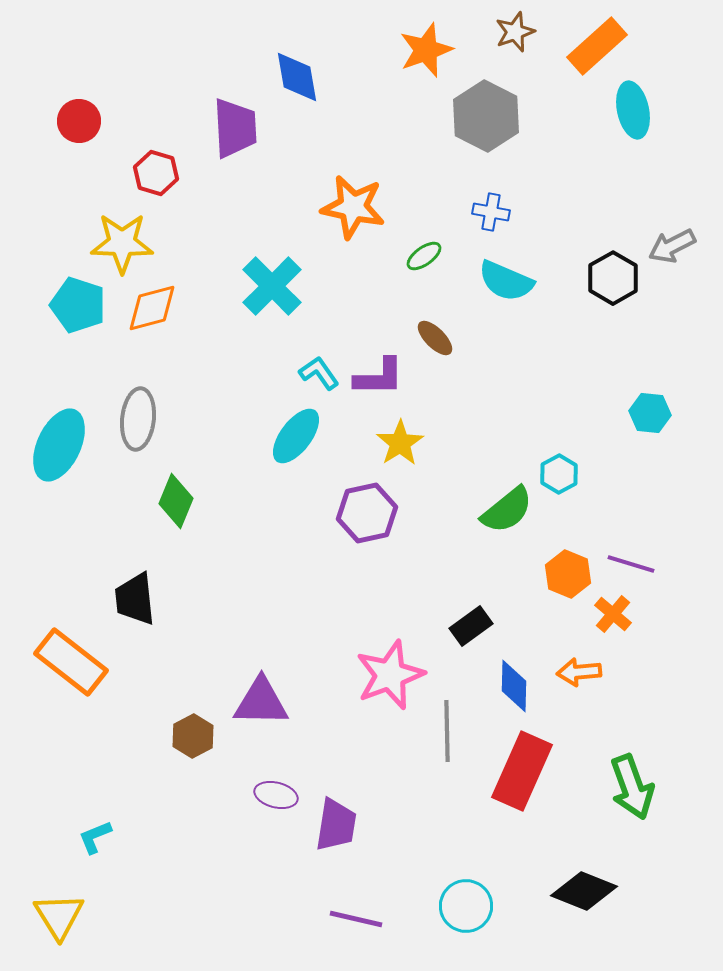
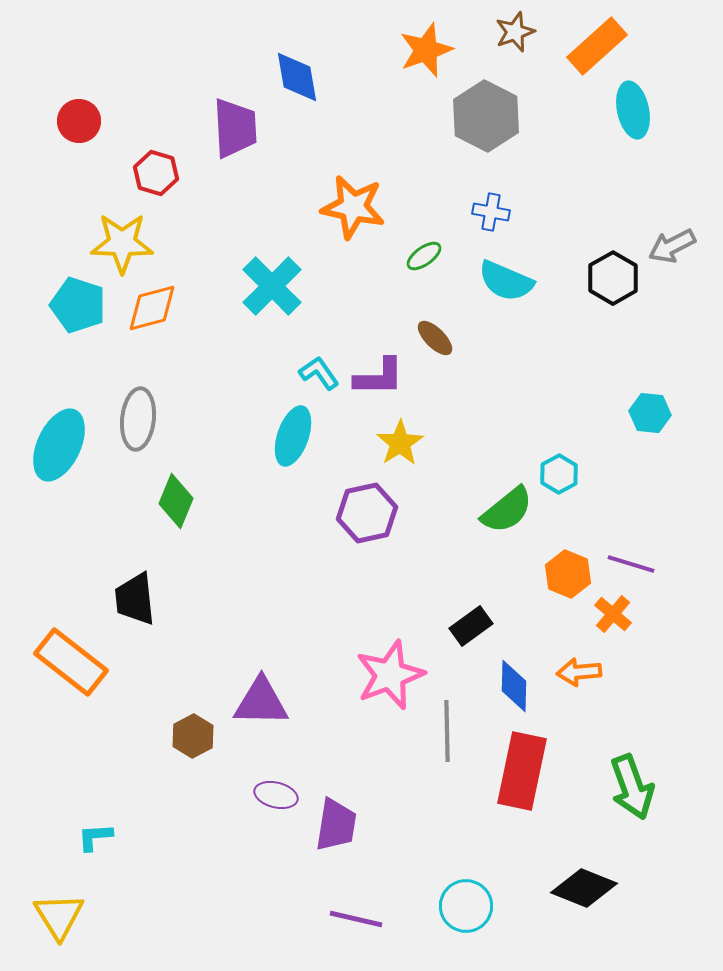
cyan ellipse at (296, 436): moved 3 px left; rotated 18 degrees counterclockwise
red rectangle at (522, 771): rotated 12 degrees counterclockwise
cyan L-shape at (95, 837): rotated 18 degrees clockwise
black diamond at (584, 891): moved 3 px up
